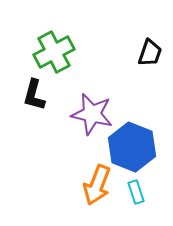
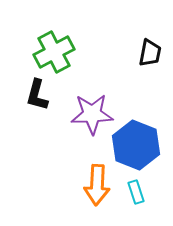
black trapezoid: rotated 8 degrees counterclockwise
black L-shape: moved 3 px right
purple star: rotated 15 degrees counterclockwise
blue hexagon: moved 4 px right, 2 px up
orange arrow: rotated 18 degrees counterclockwise
